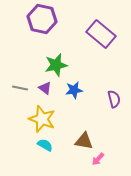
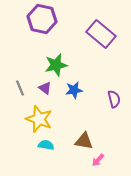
gray line: rotated 56 degrees clockwise
yellow star: moved 3 px left
cyan semicircle: moved 1 px right; rotated 21 degrees counterclockwise
pink arrow: moved 1 px down
